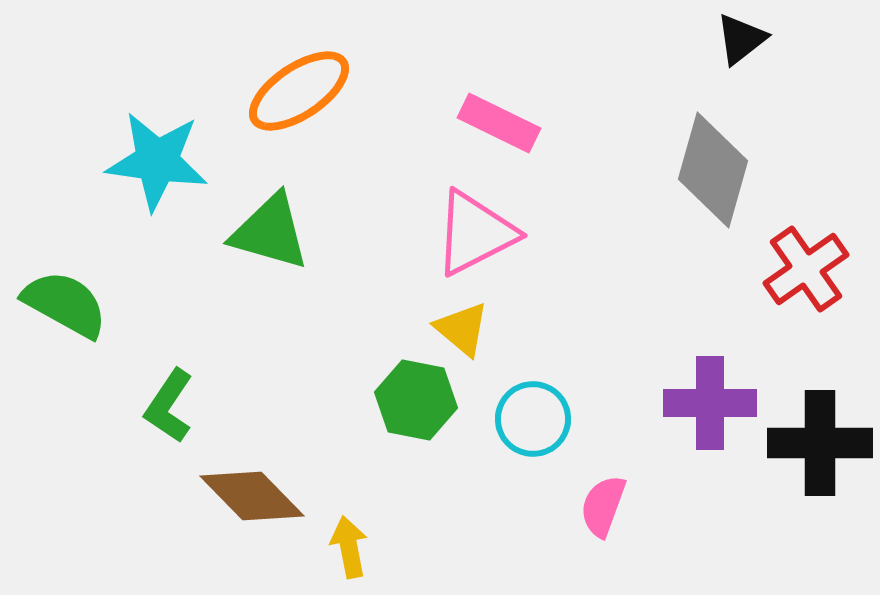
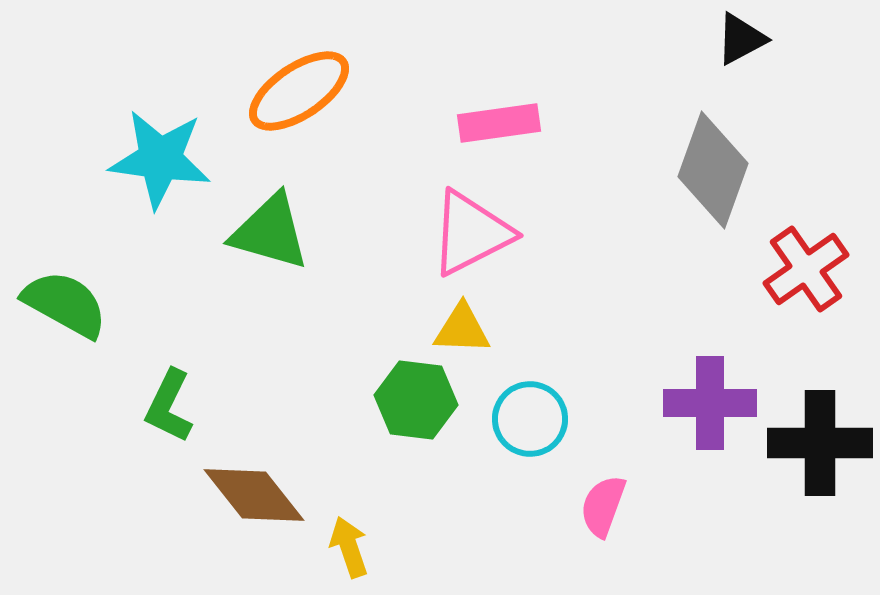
black triangle: rotated 10 degrees clockwise
pink rectangle: rotated 34 degrees counterclockwise
cyan star: moved 3 px right, 2 px up
gray diamond: rotated 4 degrees clockwise
pink triangle: moved 4 px left
yellow triangle: rotated 38 degrees counterclockwise
green hexagon: rotated 4 degrees counterclockwise
green L-shape: rotated 8 degrees counterclockwise
cyan circle: moved 3 px left
brown diamond: moved 2 px right, 1 px up; rotated 6 degrees clockwise
yellow arrow: rotated 8 degrees counterclockwise
